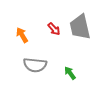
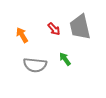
green arrow: moved 5 px left, 14 px up
